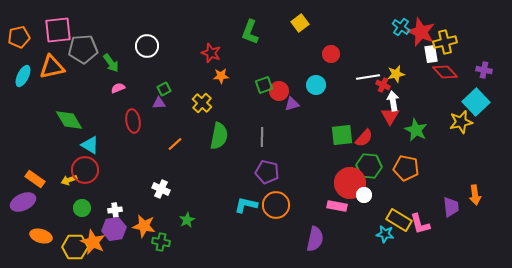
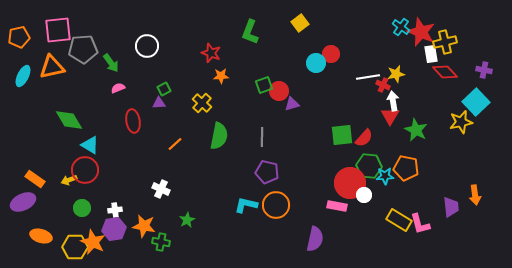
cyan circle at (316, 85): moved 22 px up
cyan star at (385, 234): moved 58 px up; rotated 12 degrees counterclockwise
